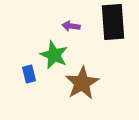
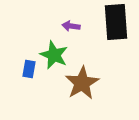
black rectangle: moved 3 px right
blue rectangle: moved 5 px up; rotated 24 degrees clockwise
